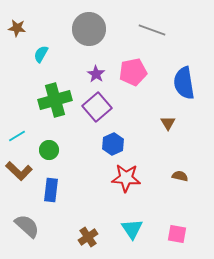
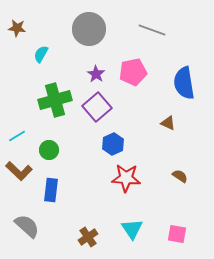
brown triangle: rotated 35 degrees counterclockwise
brown semicircle: rotated 21 degrees clockwise
